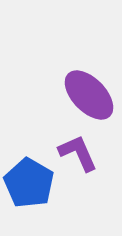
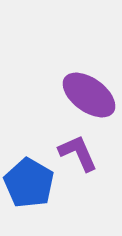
purple ellipse: rotated 10 degrees counterclockwise
